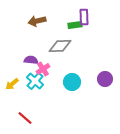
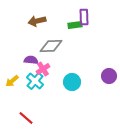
gray diamond: moved 9 px left
purple circle: moved 4 px right, 3 px up
yellow arrow: moved 3 px up
red line: moved 1 px right
